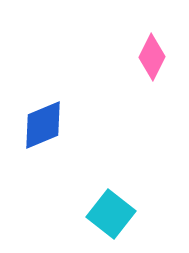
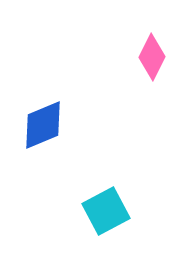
cyan square: moved 5 px left, 3 px up; rotated 24 degrees clockwise
